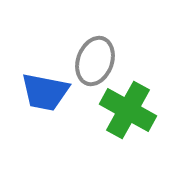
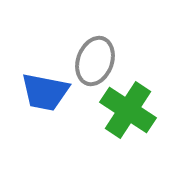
green cross: rotated 4 degrees clockwise
